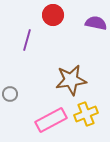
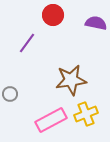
purple line: moved 3 px down; rotated 20 degrees clockwise
